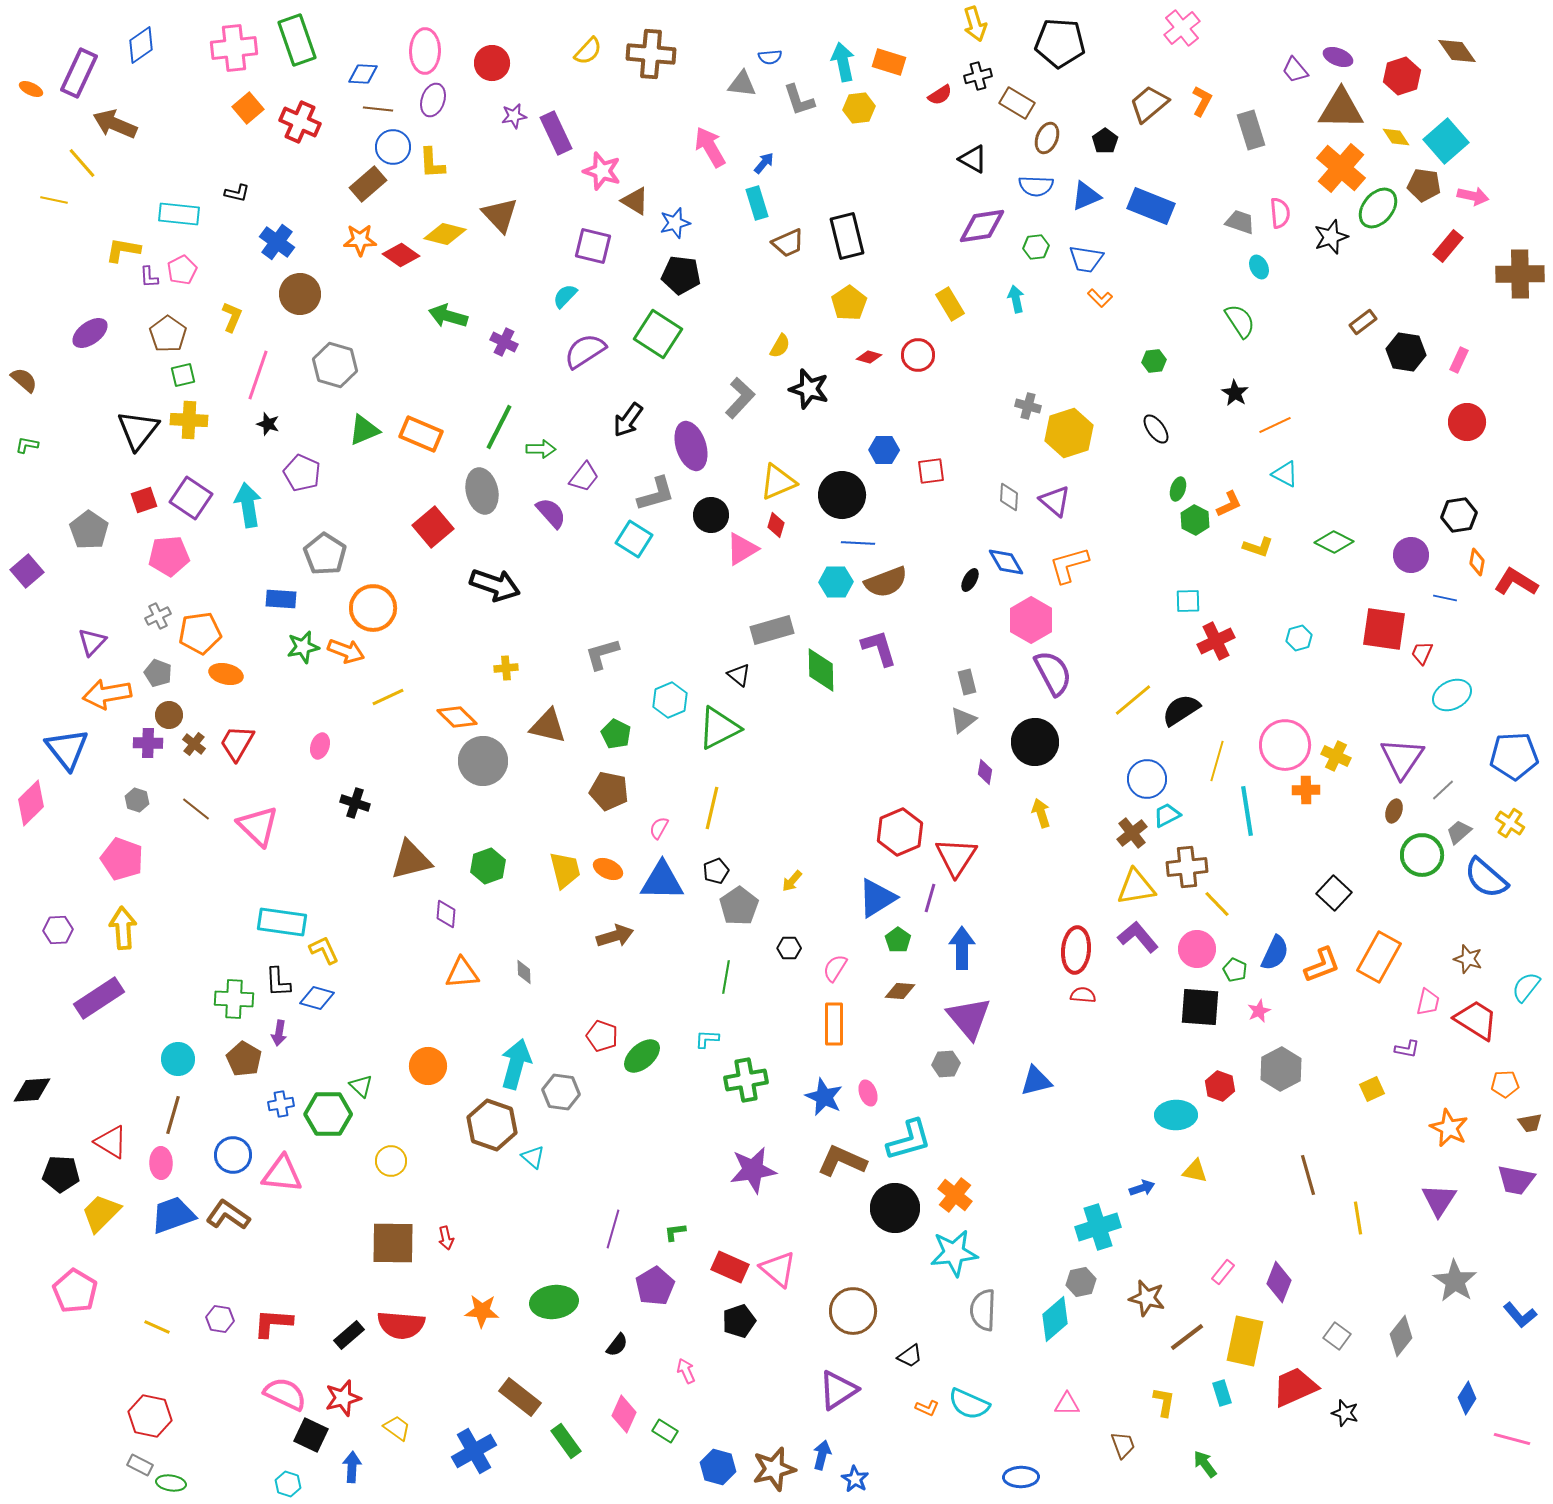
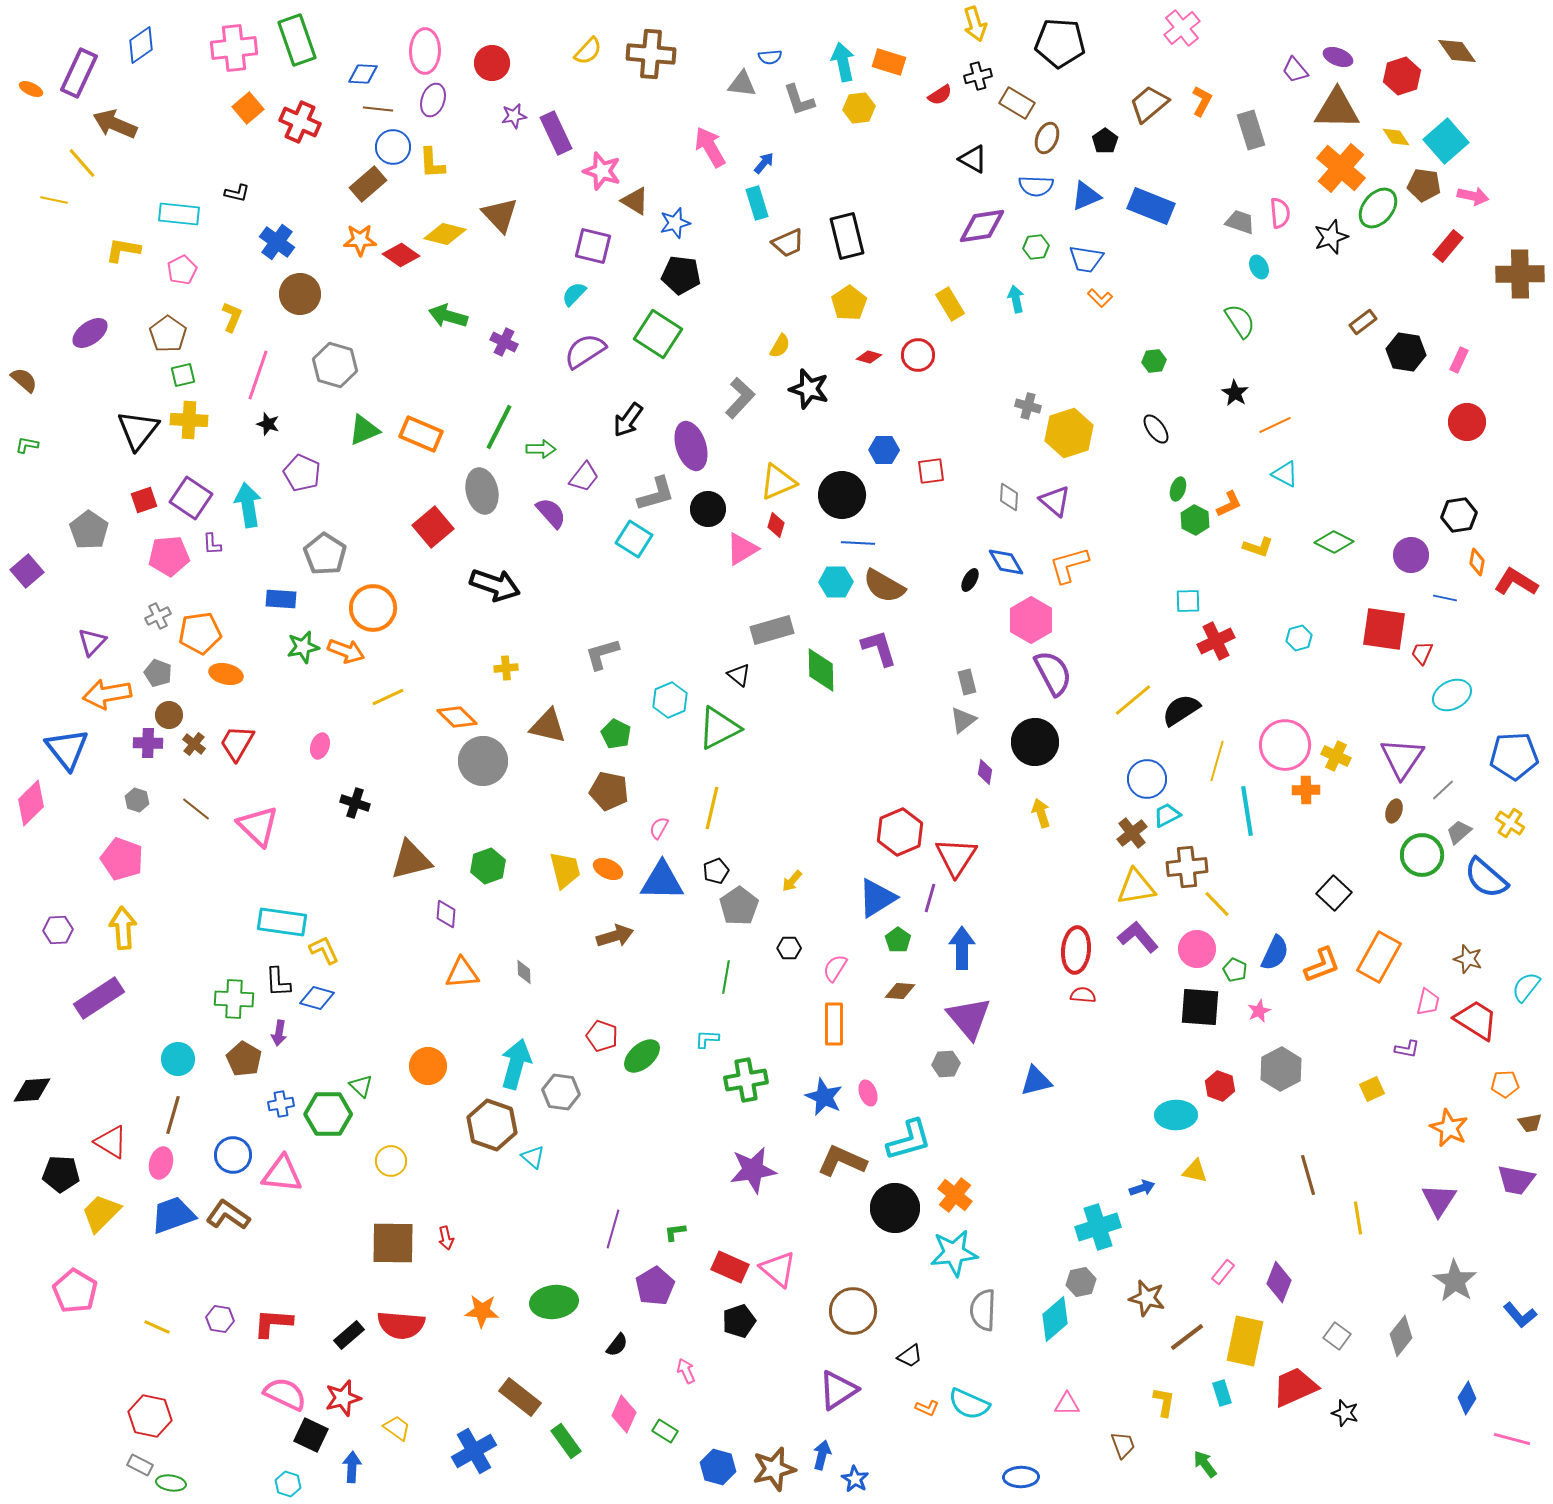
brown triangle at (1341, 109): moved 4 px left
purple L-shape at (149, 277): moved 63 px right, 267 px down
cyan semicircle at (565, 296): moved 9 px right, 2 px up
black circle at (711, 515): moved 3 px left, 6 px up
brown semicircle at (886, 582): moved 2 px left, 4 px down; rotated 51 degrees clockwise
pink ellipse at (161, 1163): rotated 16 degrees clockwise
